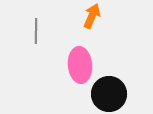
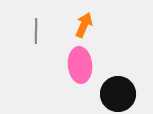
orange arrow: moved 8 px left, 9 px down
black circle: moved 9 px right
